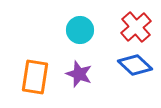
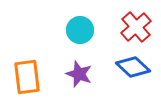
blue diamond: moved 2 px left, 2 px down
orange rectangle: moved 8 px left; rotated 16 degrees counterclockwise
